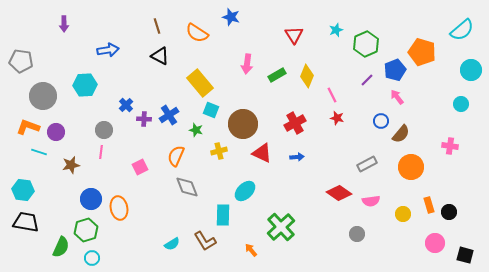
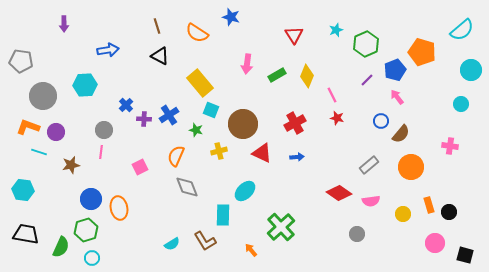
gray rectangle at (367, 164): moved 2 px right, 1 px down; rotated 12 degrees counterclockwise
black trapezoid at (26, 222): moved 12 px down
